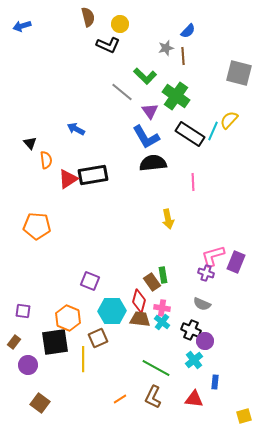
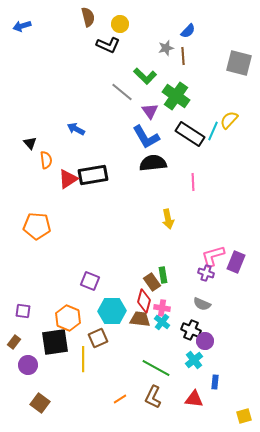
gray square at (239, 73): moved 10 px up
red diamond at (139, 301): moved 5 px right
